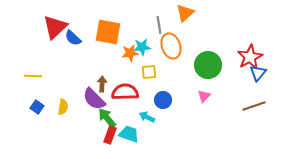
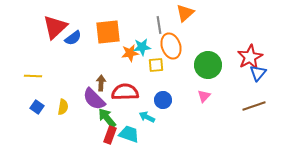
orange square: rotated 16 degrees counterclockwise
blue semicircle: rotated 78 degrees counterclockwise
yellow square: moved 7 px right, 7 px up
brown arrow: moved 1 px left, 1 px up
